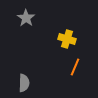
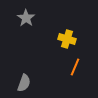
gray semicircle: rotated 18 degrees clockwise
